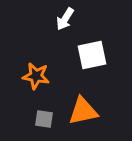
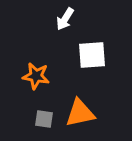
white square: rotated 8 degrees clockwise
orange triangle: moved 3 px left, 2 px down
